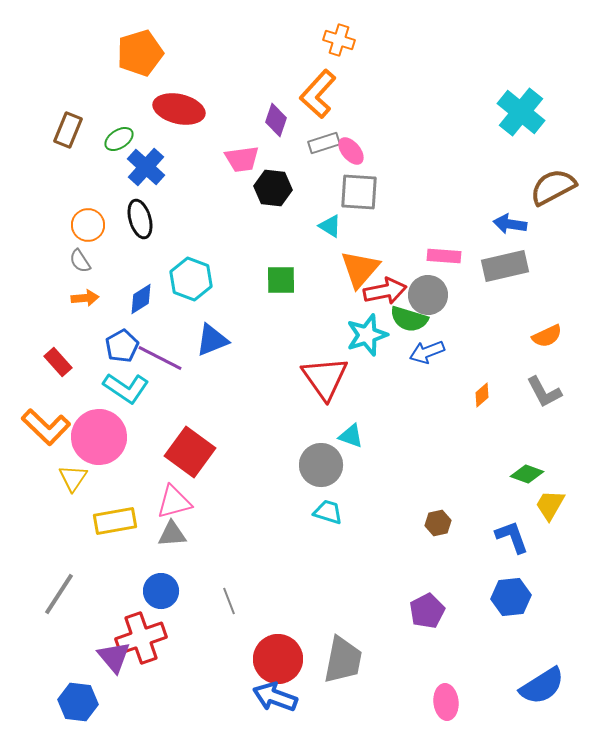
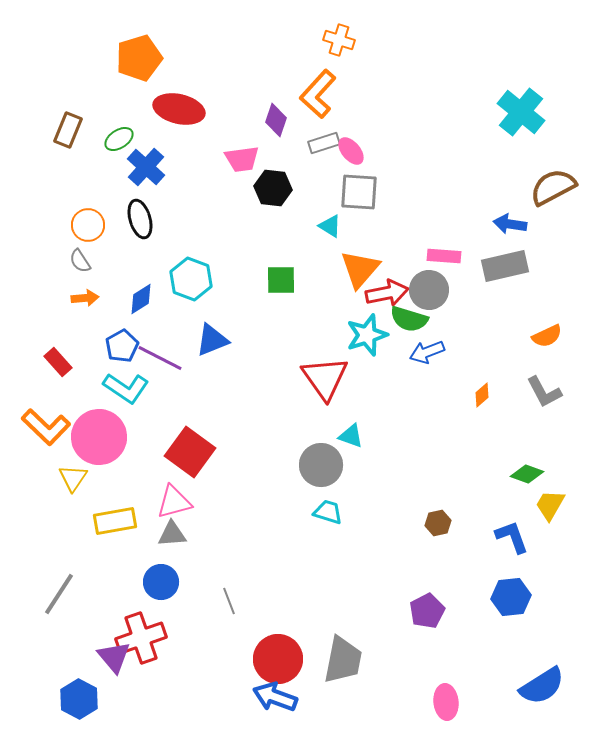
orange pentagon at (140, 53): moved 1 px left, 5 px down
red arrow at (385, 291): moved 2 px right, 2 px down
gray circle at (428, 295): moved 1 px right, 5 px up
blue circle at (161, 591): moved 9 px up
blue hexagon at (78, 702): moved 1 px right, 3 px up; rotated 21 degrees clockwise
